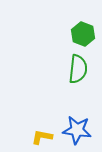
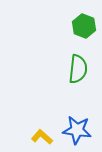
green hexagon: moved 1 px right, 8 px up
yellow L-shape: rotated 30 degrees clockwise
